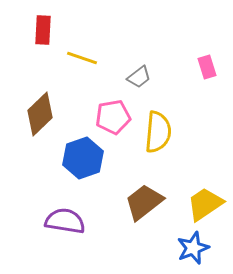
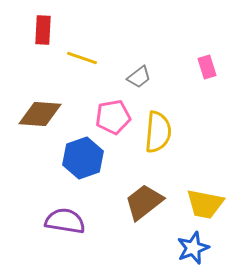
brown diamond: rotated 48 degrees clockwise
yellow trapezoid: rotated 135 degrees counterclockwise
